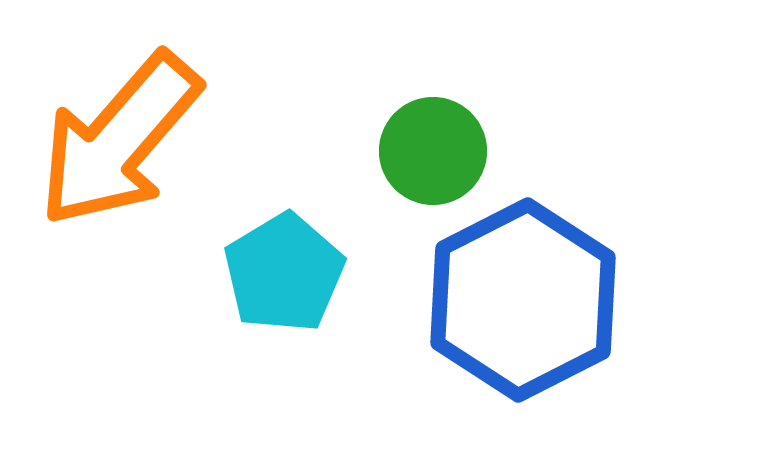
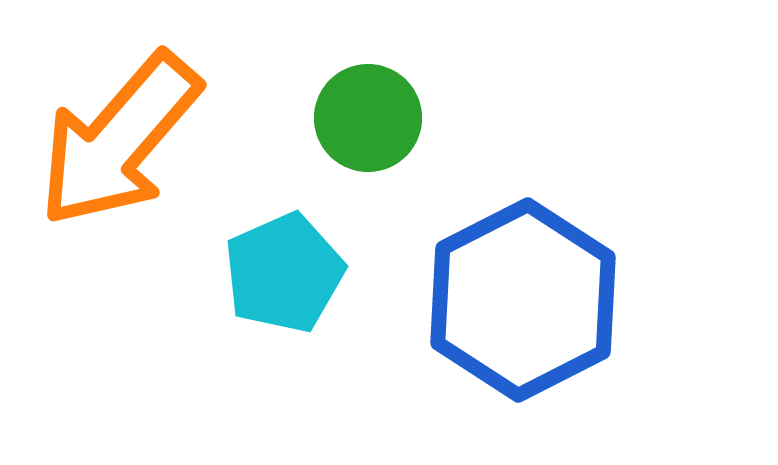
green circle: moved 65 px left, 33 px up
cyan pentagon: rotated 7 degrees clockwise
